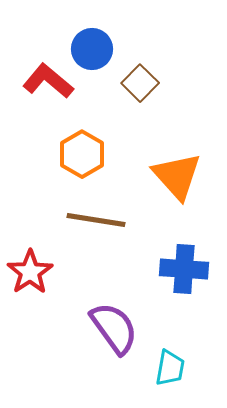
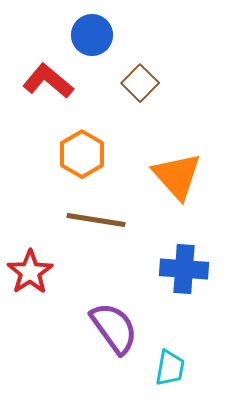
blue circle: moved 14 px up
